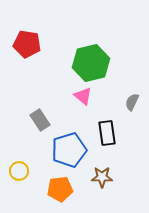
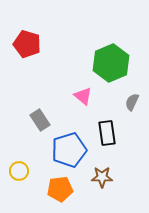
red pentagon: rotated 8 degrees clockwise
green hexagon: moved 20 px right; rotated 9 degrees counterclockwise
